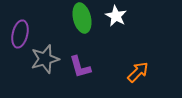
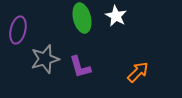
purple ellipse: moved 2 px left, 4 px up
